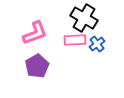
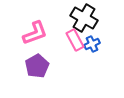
pink rectangle: rotated 65 degrees clockwise
blue cross: moved 5 px left; rotated 14 degrees clockwise
